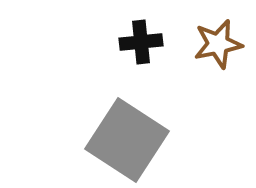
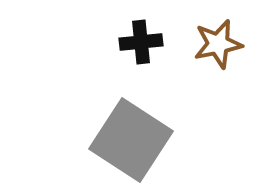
gray square: moved 4 px right
